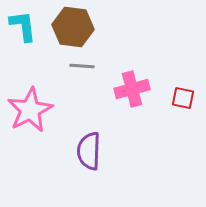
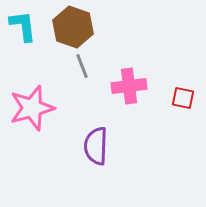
brown hexagon: rotated 12 degrees clockwise
gray line: rotated 65 degrees clockwise
pink cross: moved 3 px left, 3 px up; rotated 8 degrees clockwise
pink star: moved 2 px right, 2 px up; rotated 12 degrees clockwise
purple semicircle: moved 7 px right, 5 px up
